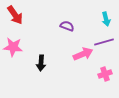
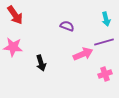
black arrow: rotated 21 degrees counterclockwise
